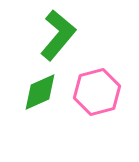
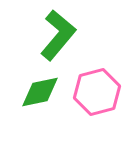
green diamond: rotated 12 degrees clockwise
